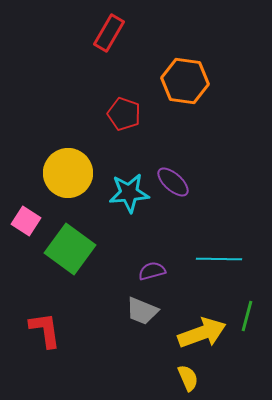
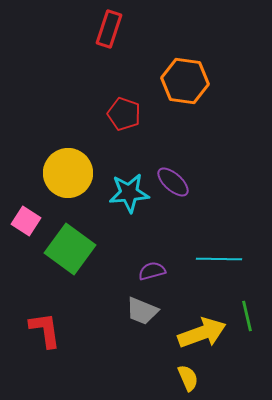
red rectangle: moved 4 px up; rotated 12 degrees counterclockwise
green line: rotated 28 degrees counterclockwise
